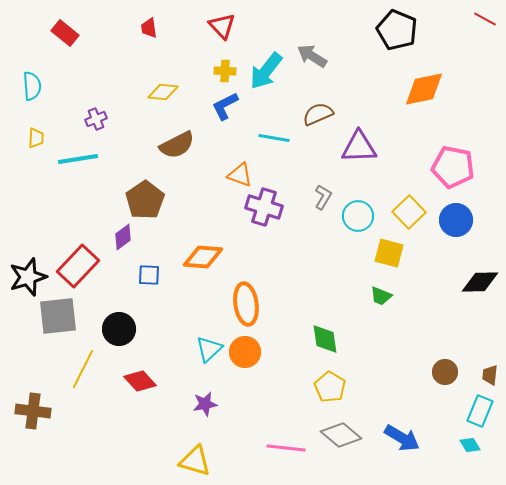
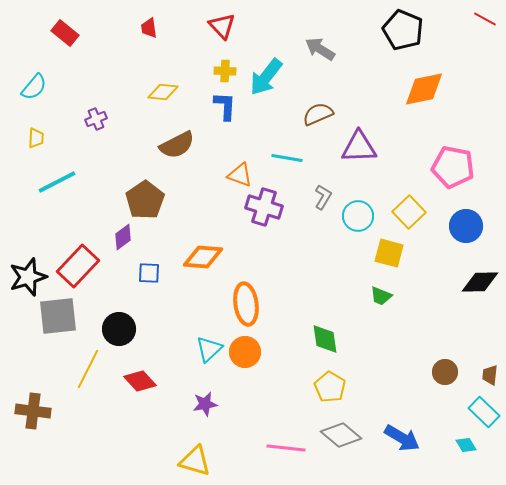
black pentagon at (397, 30): moved 6 px right
gray arrow at (312, 56): moved 8 px right, 7 px up
cyan arrow at (266, 71): moved 6 px down
cyan semicircle at (32, 86): moved 2 px right, 1 px down; rotated 44 degrees clockwise
blue L-shape at (225, 106): rotated 120 degrees clockwise
cyan line at (274, 138): moved 13 px right, 20 px down
cyan line at (78, 159): moved 21 px left, 23 px down; rotated 18 degrees counterclockwise
blue circle at (456, 220): moved 10 px right, 6 px down
blue square at (149, 275): moved 2 px up
yellow line at (83, 369): moved 5 px right
cyan rectangle at (480, 411): moved 4 px right, 1 px down; rotated 68 degrees counterclockwise
cyan diamond at (470, 445): moved 4 px left
